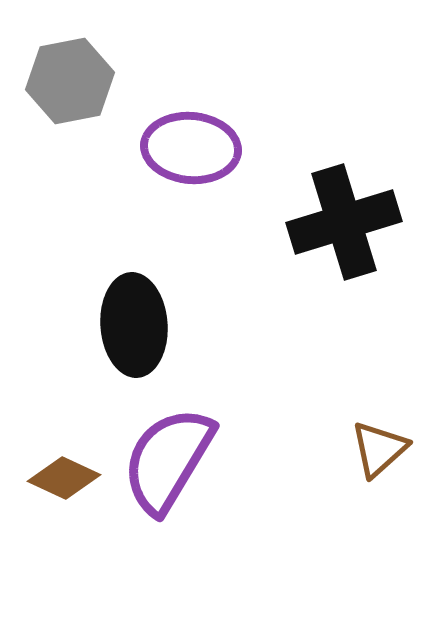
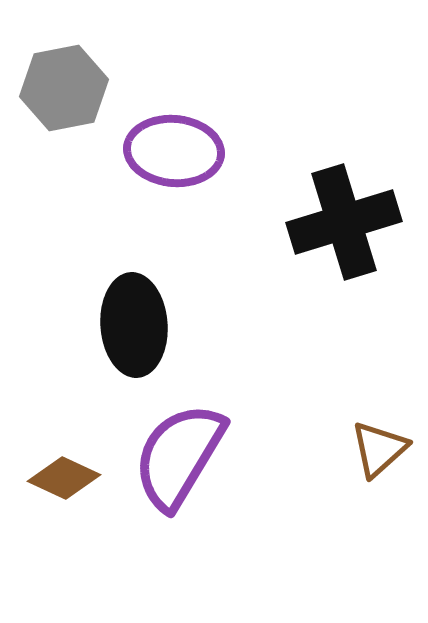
gray hexagon: moved 6 px left, 7 px down
purple ellipse: moved 17 px left, 3 px down
purple semicircle: moved 11 px right, 4 px up
